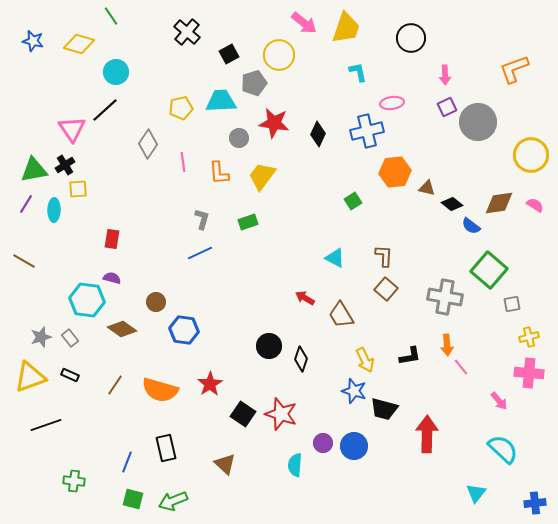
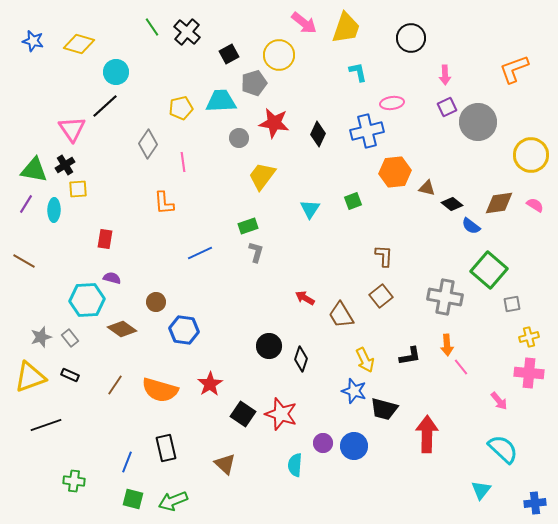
green line at (111, 16): moved 41 px right, 11 px down
black line at (105, 110): moved 4 px up
green triangle at (34, 170): rotated 20 degrees clockwise
orange L-shape at (219, 173): moved 55 px left, 30 px down
green square at (353, 201): rotated 12 degrees clockwise
gray L-shape at (202, 219): moved 54 px right, 33 px down
green rectangle at (248, 222): moved 4 px down
red rectangle at (112, 239): moved 7 px left
cyan triangle at (335, 258): moved 25 px left, 49 px up; rotated 35 degrees clockwise
brown square at (386, 289): moved 5 px left, 7 px down; rotated 10 degrees clockwise
cyan hexagon at (87, 300): rotated 12 degrees counterclockwise
cyan triangle at (476, 493): moved 5 px right, 3 px up
